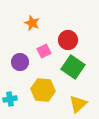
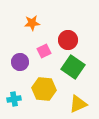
orange star: rotated 28 degrees counterclockwise
yellow hexagon: moved 1 px right, 1 px up
cyan cross: moved 4 px right
yellow triangle: rotated 18 degrees clockwise
